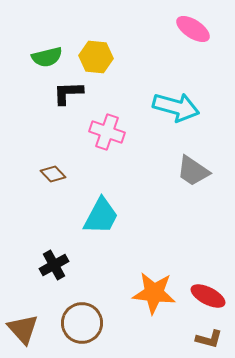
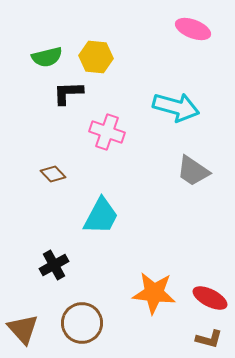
pink ellipse: rotated 12 degrees counterclockwise
red ellipse: moved 2 px right, 2 px down
